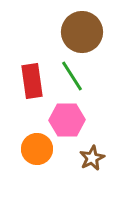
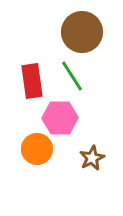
pink hexagon: moved 7 px left, 2 px up
